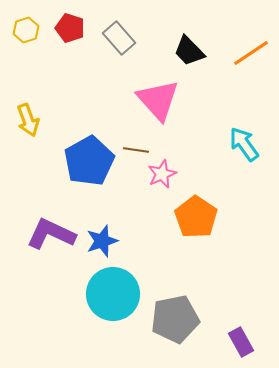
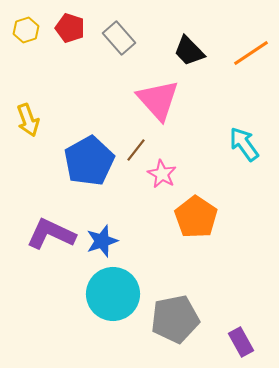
brown line: rotated 60 degrees counterclockwise
pink star: rotated 20 degrees counterclockwise
